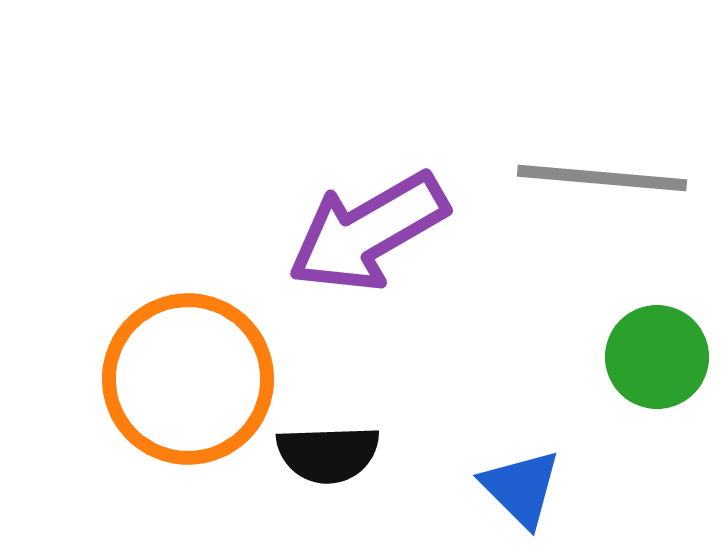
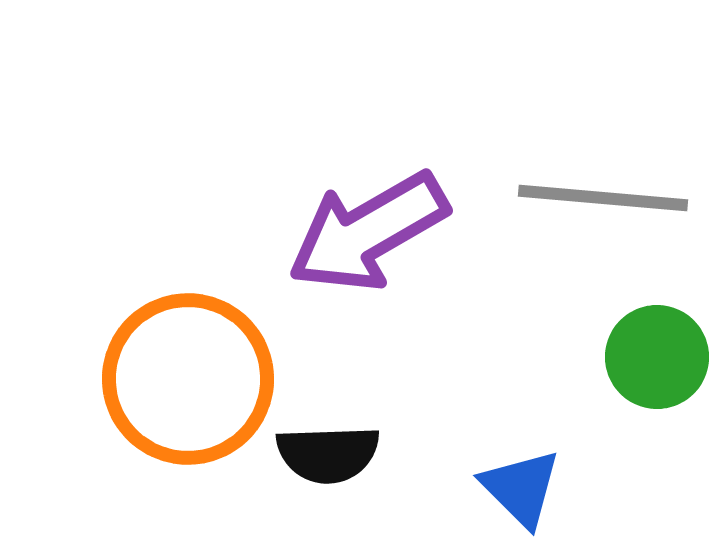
gray line: moved 1 px right, 20 px down
